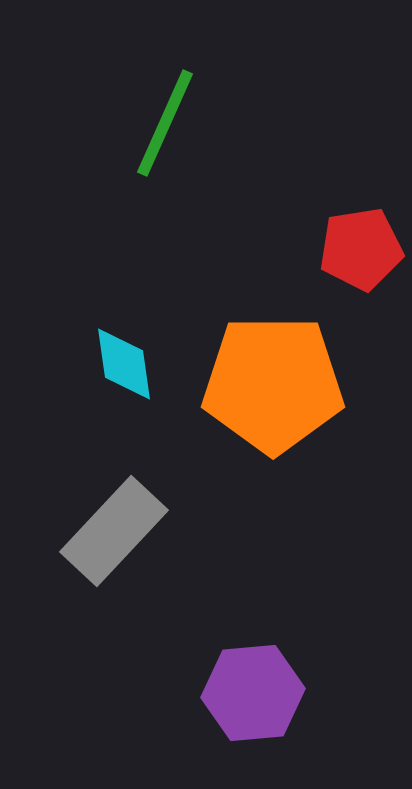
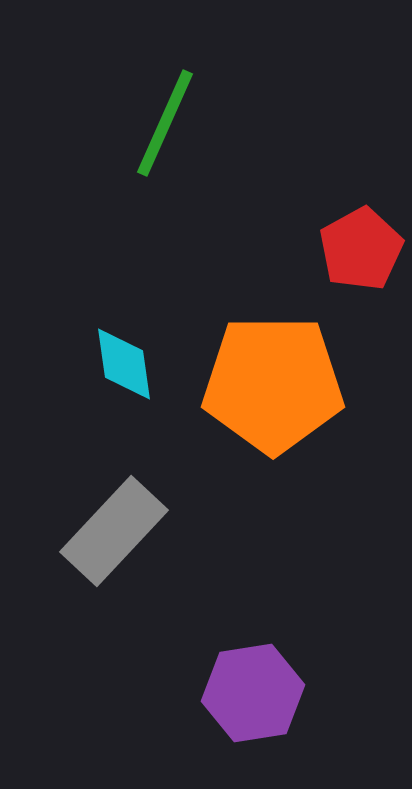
red pentagon: rotated 20 degrees counterclockwise
purple hexagon: rotated 4 degrees counterclockwise
